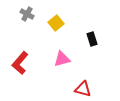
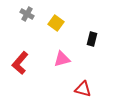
yellow square: rotated 14 degrees counterclockwise
black rectangle: rotated 32 degrees clockwise
